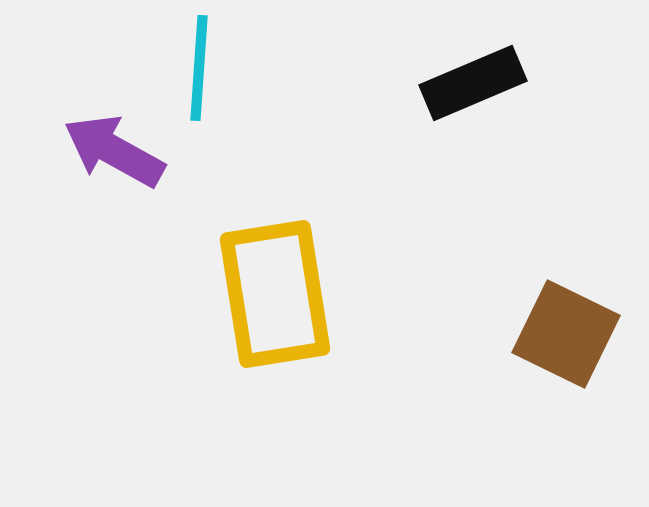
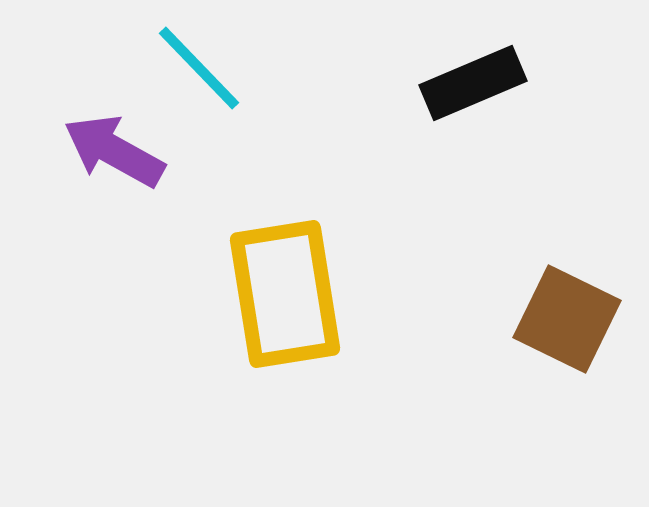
cyan line: rotated 48 degrees counterclockwise
yellow rectangle: moved 10 px right
brown square: moved 1 px right, 15 px up
